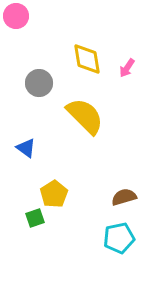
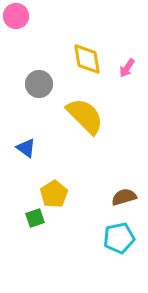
gray circle: moved 1 px down
